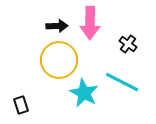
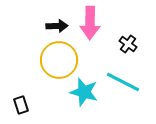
cyan line: moved 1 px right
cyan star: moved 1 px up; rotated 12 degrees counterclockwise
